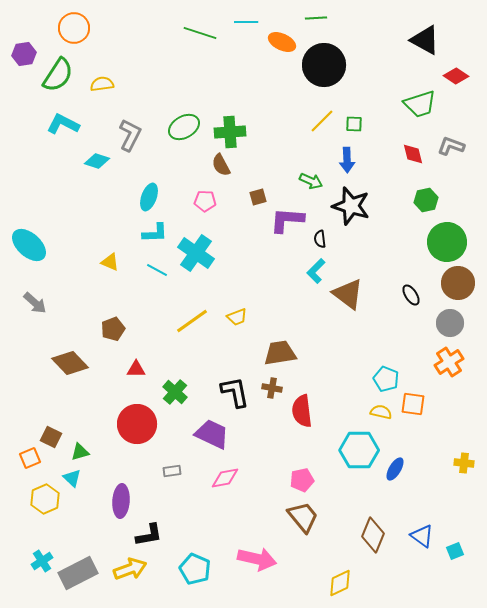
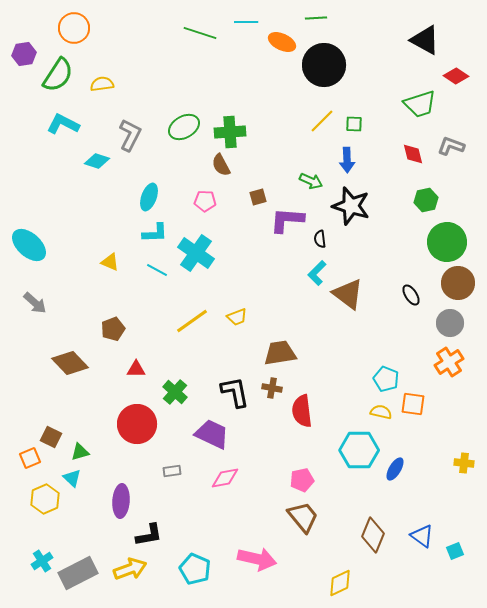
cyan L-shape at (316, 271): moved 1 px right, 2 px down
